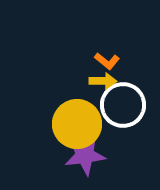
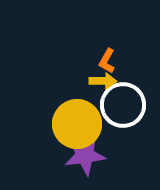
orange L-shape: rotated 80 degrees clockwise
